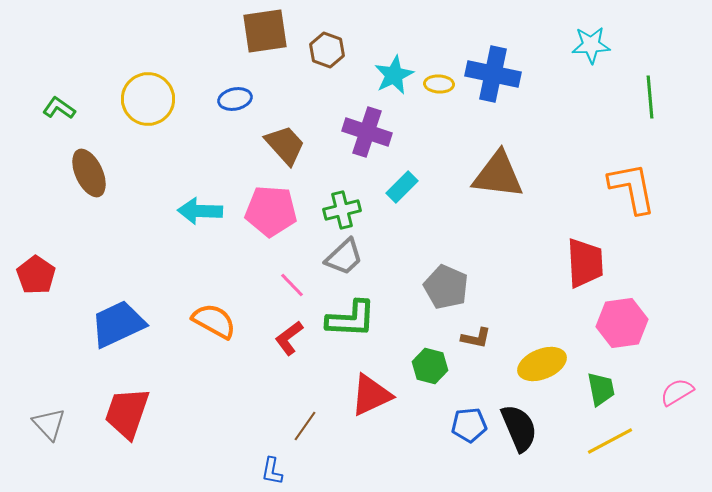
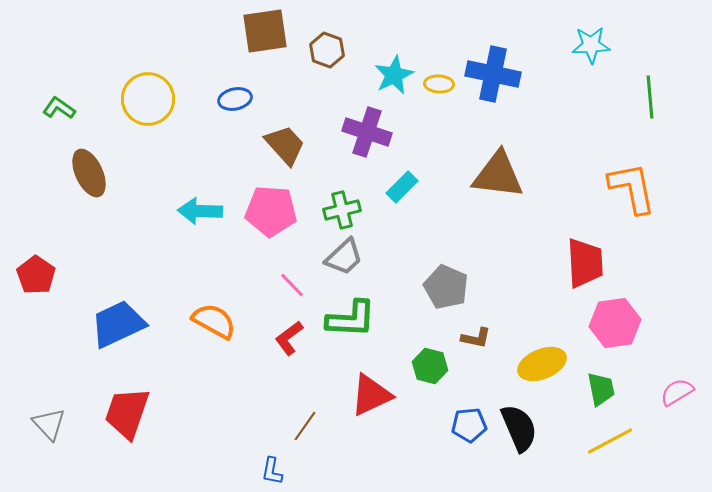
pink hexagon at (622, 323): moved 7 px left
